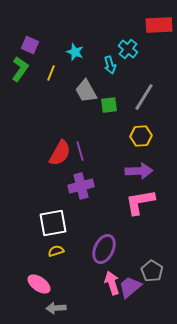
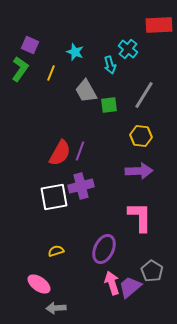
gray line: moved 2 px up
yellow hexagon: rotated 10 degrees clockwise
purple line: rotated 36 degrees clockwise
pink L-shape: moved 15 px down; rotated 100 degrees clockwise
white square: moved 1 px right, 26 px up
